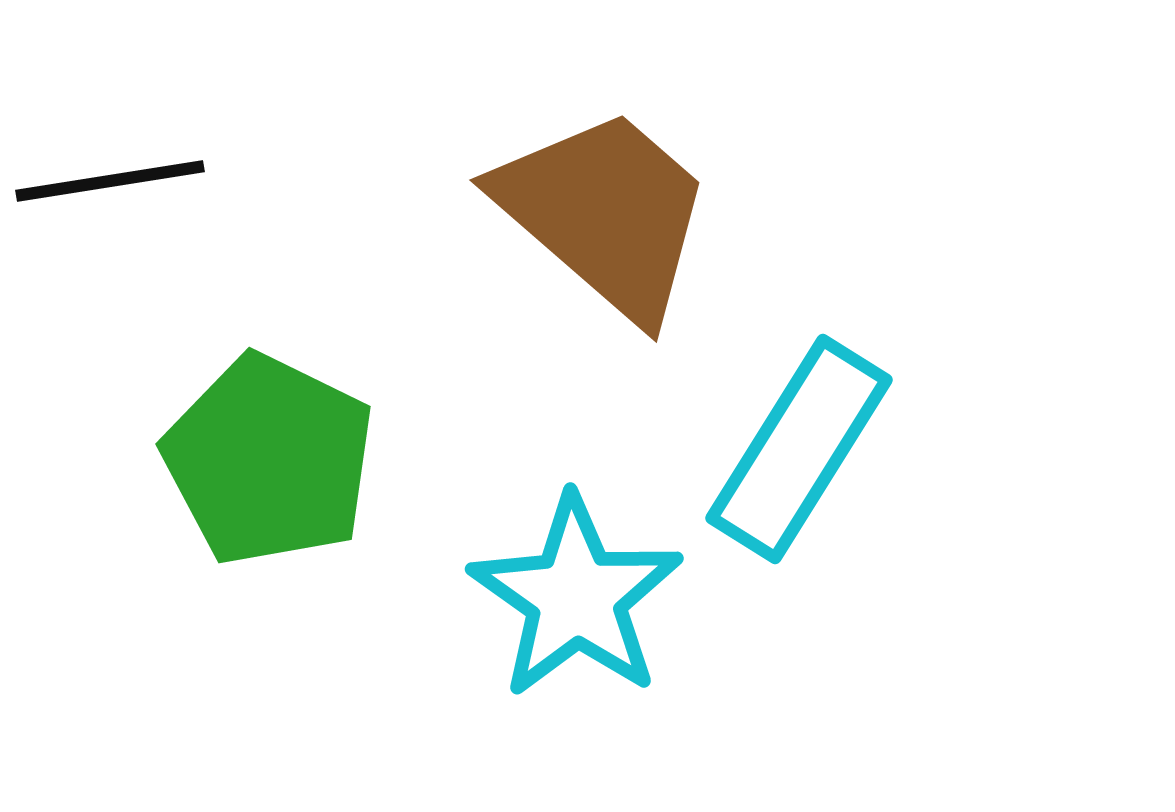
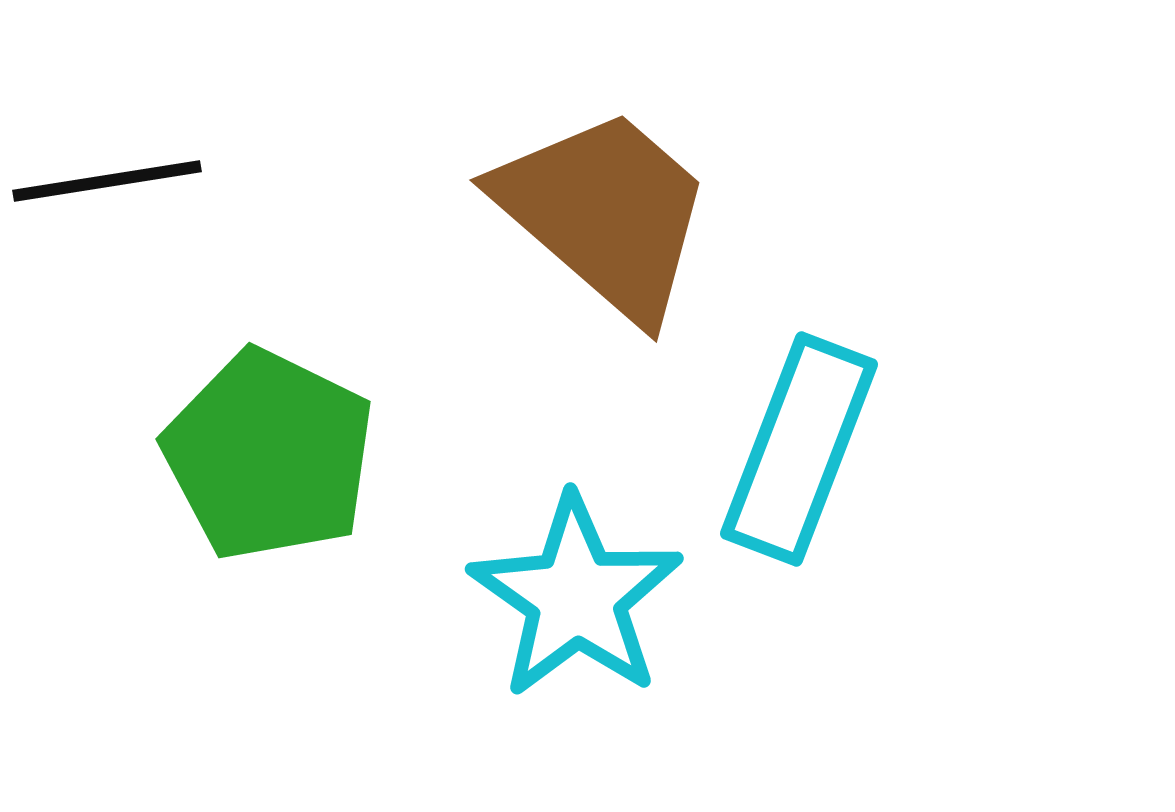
black line: moved 3 px left
cyan rectangle: rotated 11 degrees counterclockwise
green pentagon: moved 5 px up
